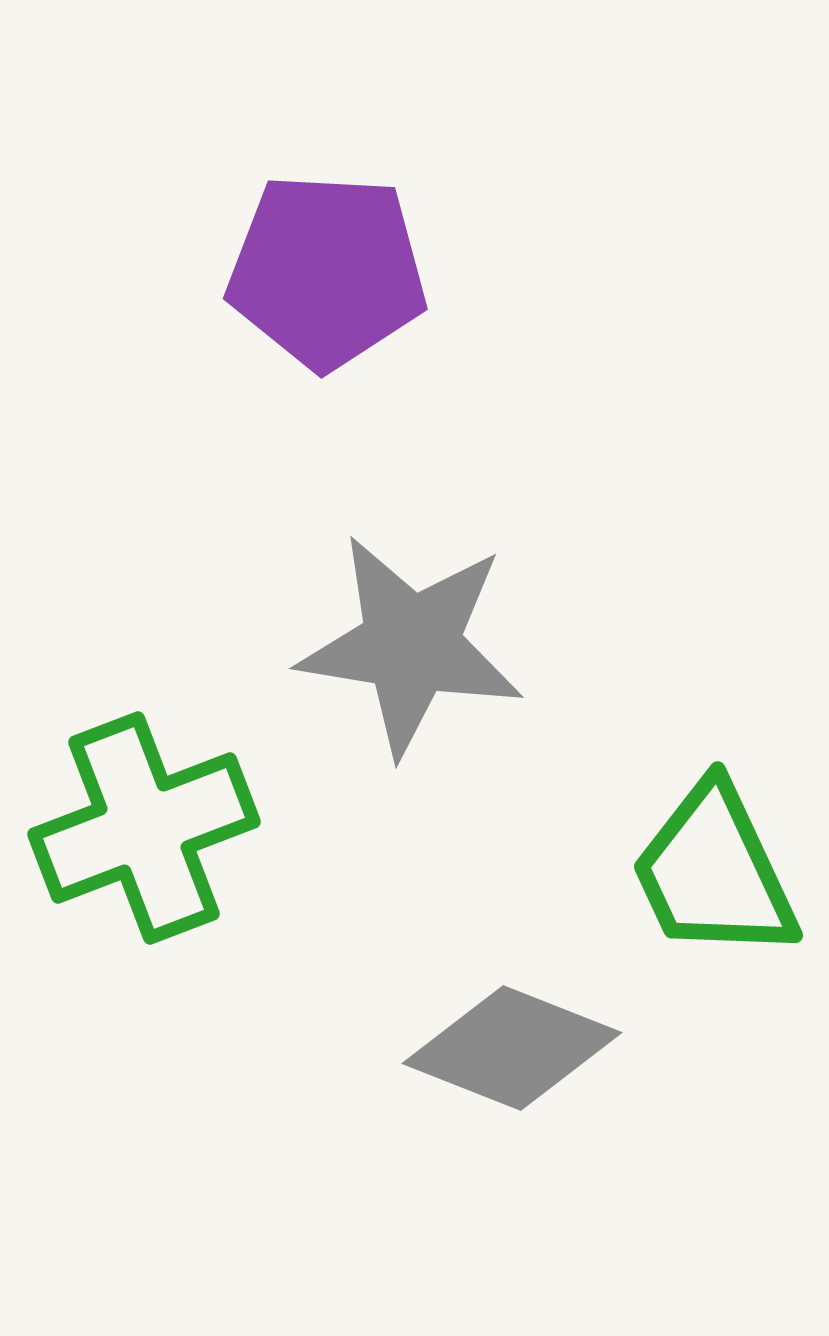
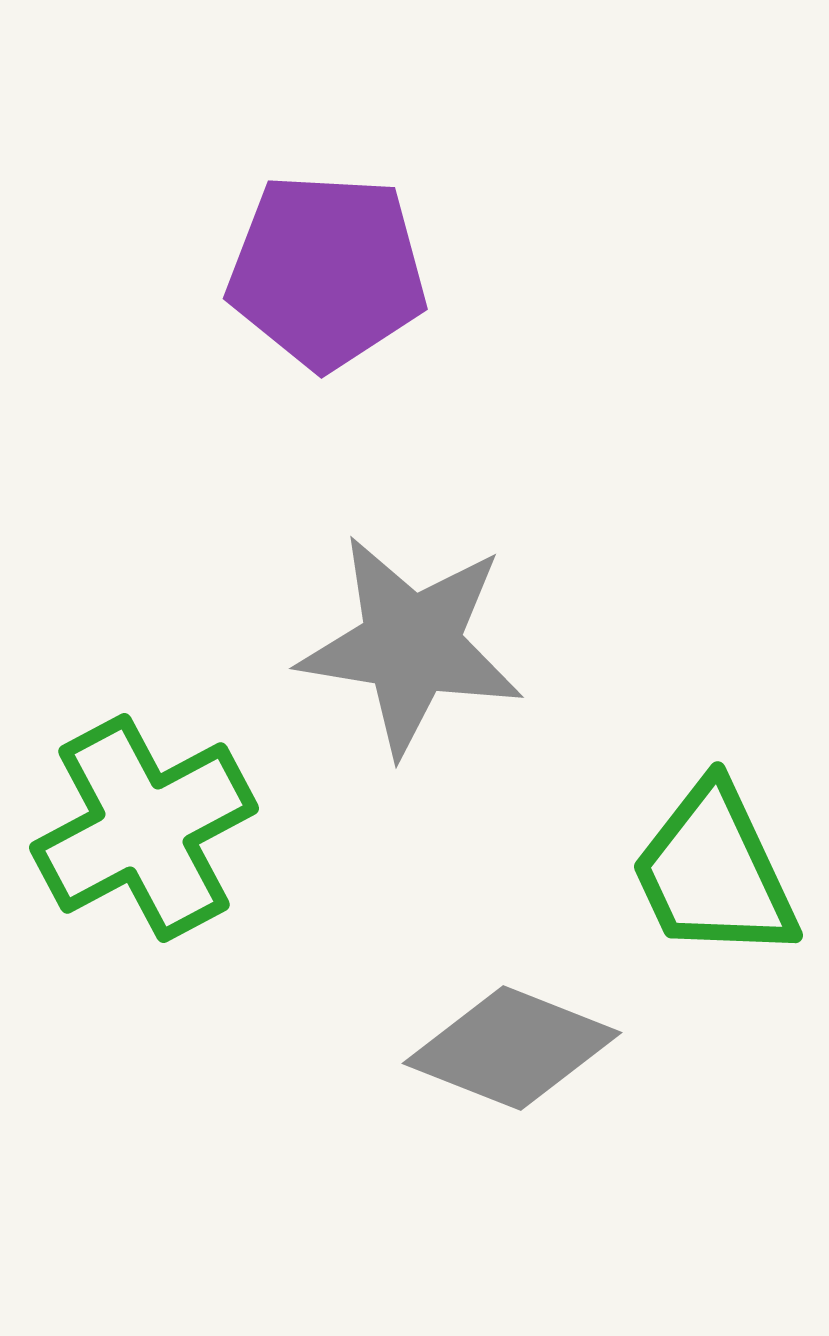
green cross: rotated 7 degrees counterclockwise
